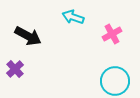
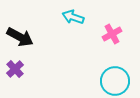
black arrow: moved 8 px left, 1 px down
